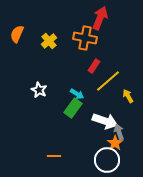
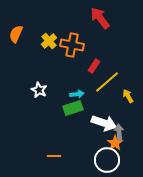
red arrow: rotated 60 degrees counterclockwise
orange semicircle: moved 1 px left
orange cross: moved 13 px left, 7 px down
yellow line: moved 1 px left, 1 px down
cyan arrow: rotated 40 degrees counterclockwise
green rectangle: rotated 36 degrees clockwise
white arrow: moved 1 px left, 2 px down
gray arrow: rotated 14 degrees clockwise
